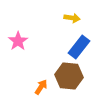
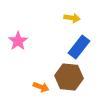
brown hexagon: moved 1 px down
orange arrow: rotated 77 degrees clockwise
